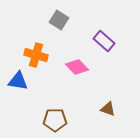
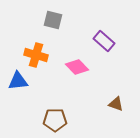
gray square: moved 6 px left; rotated 18 degrees counterclockwise
blue triangle: rotated 15 degrees counterclockwise
brown triangle: moved 8 px right, 5 px up
